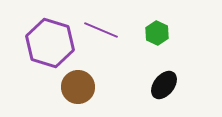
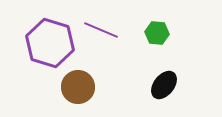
green hexagon: rotated 20 degrees counterclockwise
